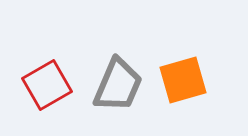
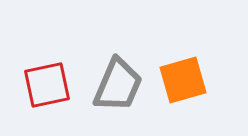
red square: rotated 18 degrees clockwise
